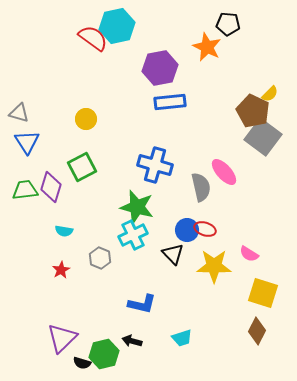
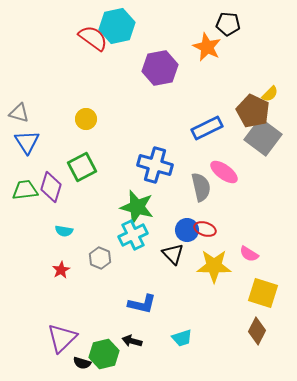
blue rectangle: moved 37 px right, 26 px down; rotated 20 degrees counterclockwise
pink ellipse: rotated 12 degrees counterclockwise
